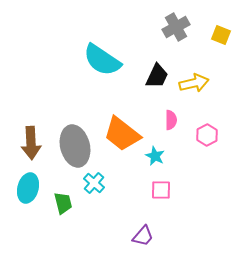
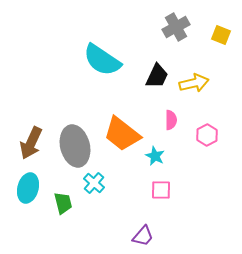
brown arrow: rotated 28 degrees clockwise
